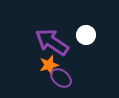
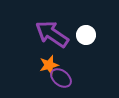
purple arrow: moved 8 px up
